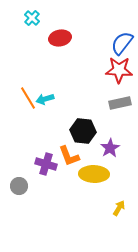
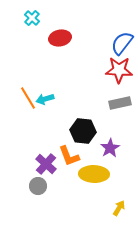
purple cross: rotated 25 degrees clockwise
gray circle: moved 19 px right
